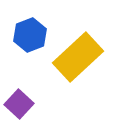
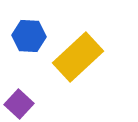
blue hexagon: moved 1 px left, 1 px down; rotated 24 degrees clockwise
